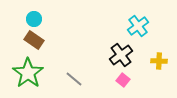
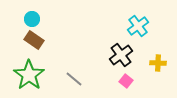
cyan circle: moved 2 px left
yellow cross: moved 1 px left, 2 px down
green star: moved 1 px right, 2 px down
pink square: moved 3 px right, 1 px down
